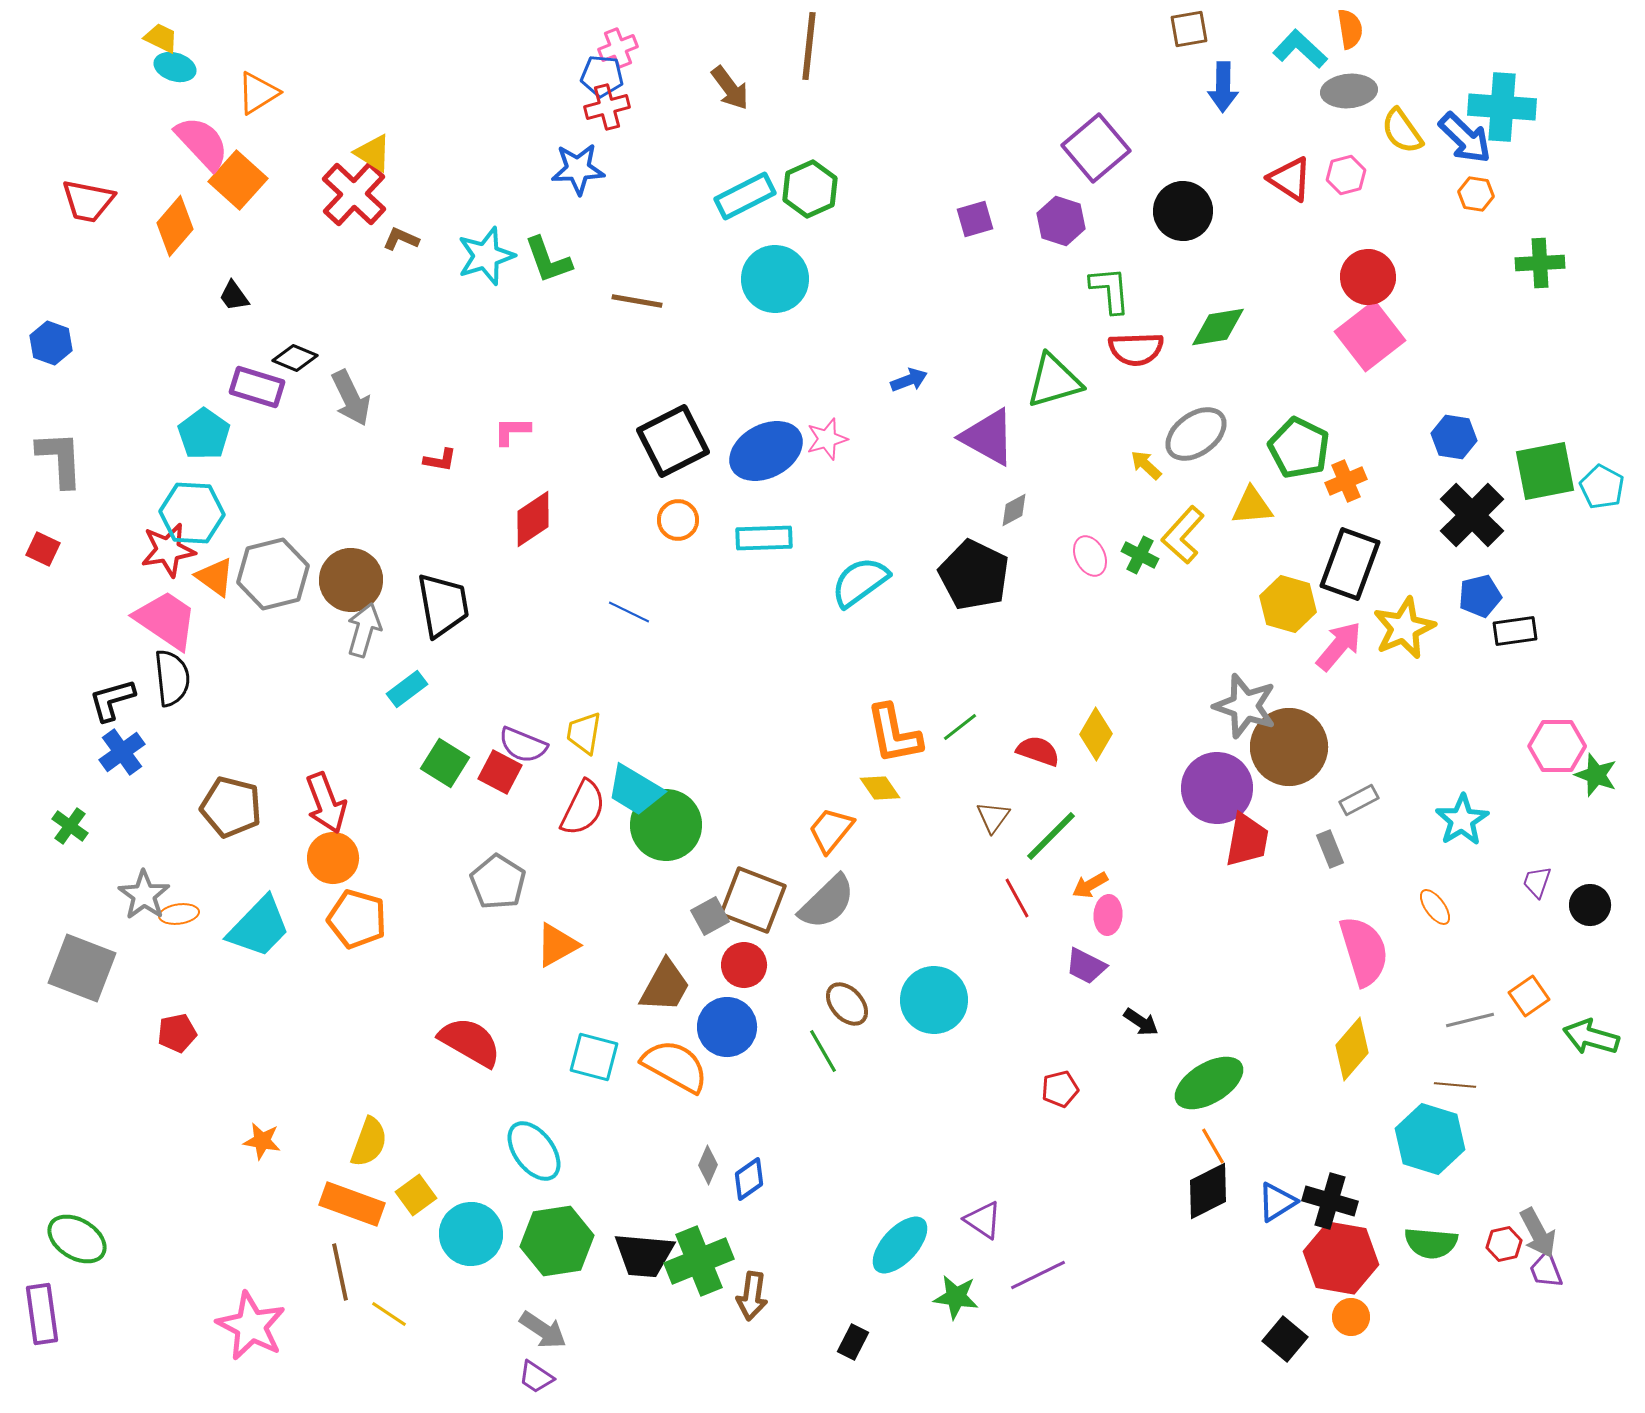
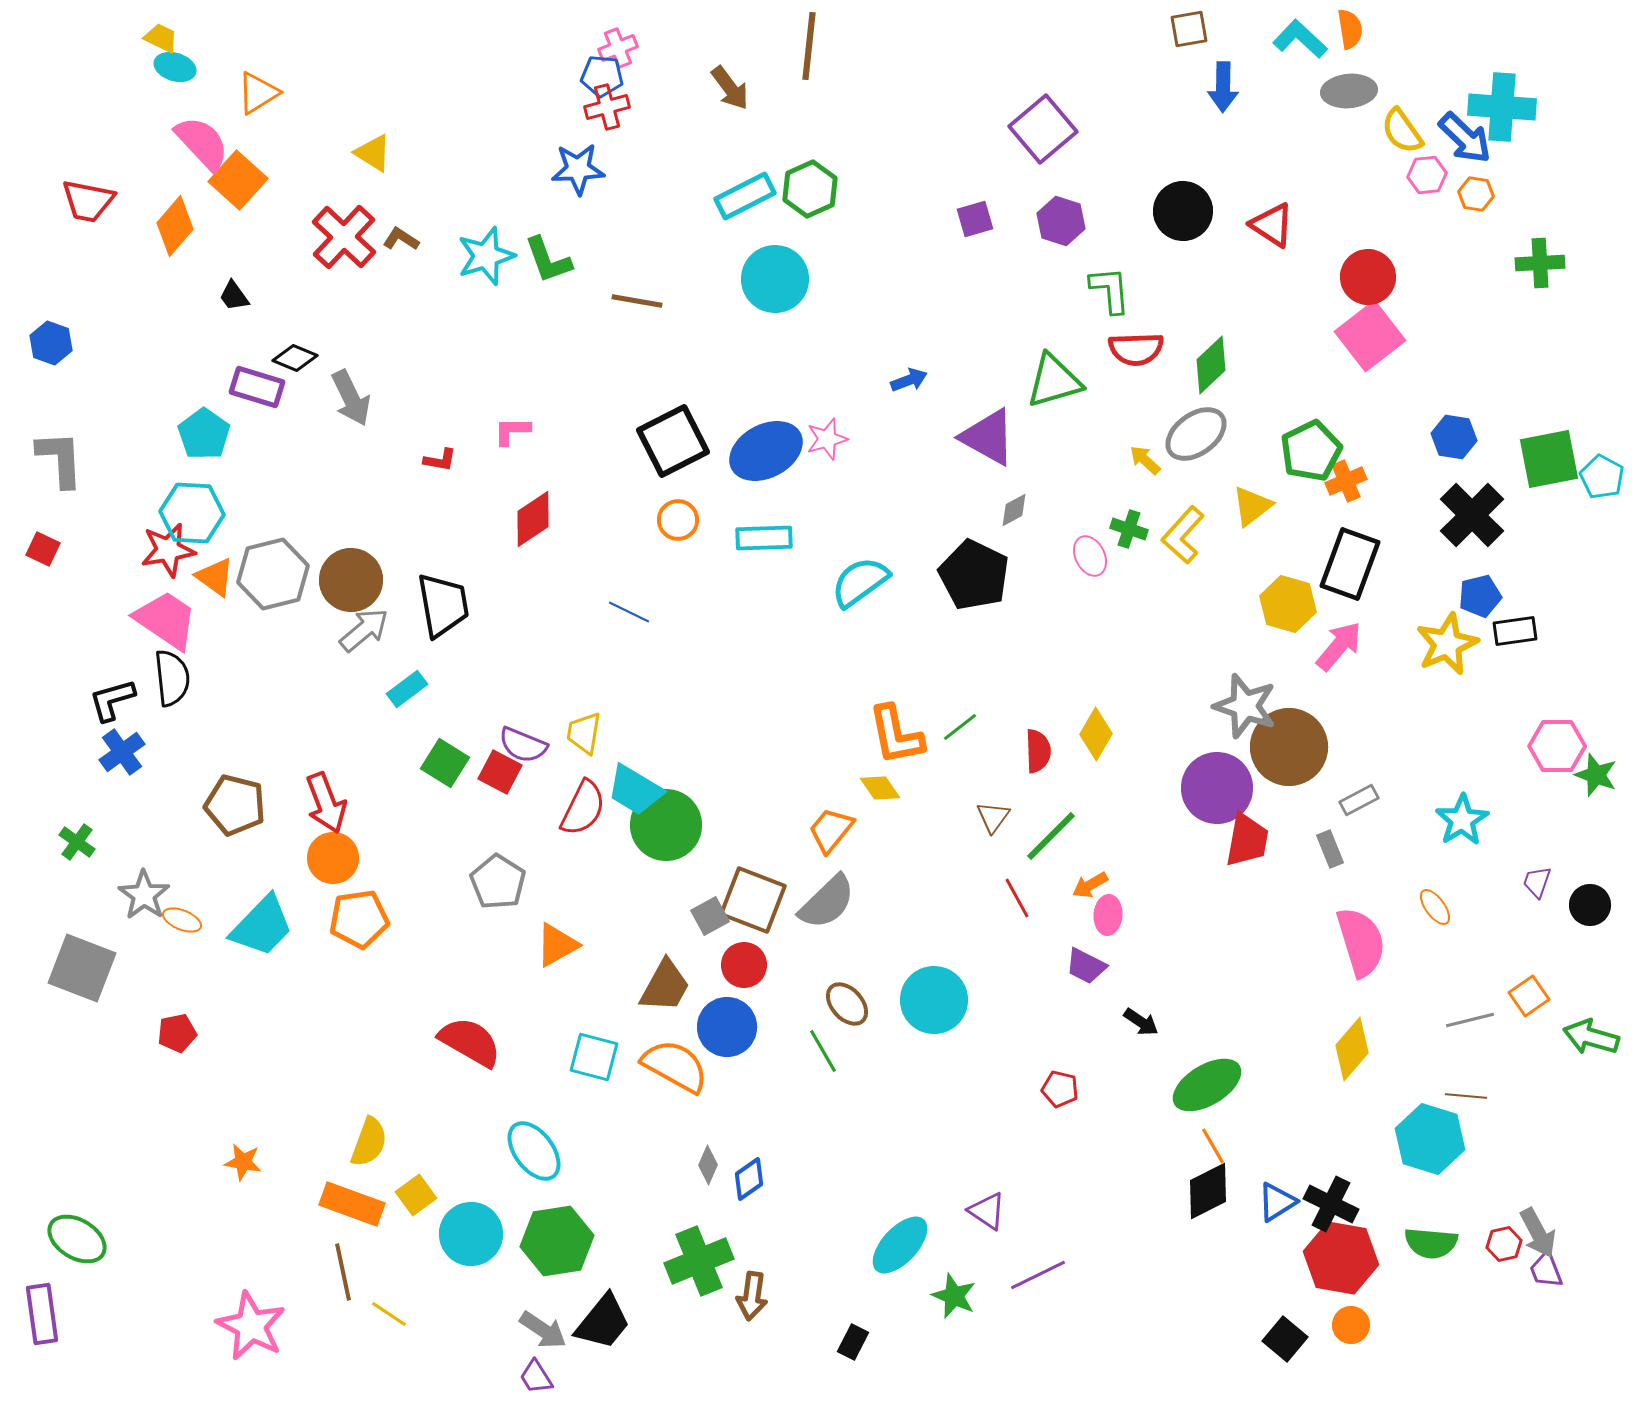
cyan L-shape at (1300, 49): moved 10 px up
purple square at (1096, 148): moved 53 px left, 19 px up
pink hexagon at (1346, 175): moved 81 px right; rotated 9 degrees clockwise
red triangle at (1290, 179): moved 18 px left, 46 px down
red cross at (354, 194): moved 10 px left, 43 px down
brown L-shape at (401, 239): rotated 9 degrees clockwise
green diamond at (1218, 327): moved 7 px left, 38 px down; rotated 34 degrees counterclockwise
green pentagon at (1299, 448): moved 12 px right, 3 px down; rotated 20 degrees clockwise
yellow arrow at (1146, 465): moved 1 px left, 5 px up
green square at (1545, 471): moved 4 px right, 12 px up
cyan pentagon at (1602, 487): moved 10 px up
yellow triangle at (1252, 506): rotated 33 degrees counterclockwise
green cross at (1140, 555): moved 11 px left, 26 px up; rotated 9 degrees counterclockwise
yellow star at (1404, 628): moved 43 px right, 16 px down
gray arrow at (364, 630): rotated 34 degrees clockwise
orange L-shape at (894, 734): moved 2 px right, 1 px down
red semicircle at (1038, 751): rotated 69 degrees clockwise
brown pentagon at (231, 807): moved 4 px right, 2 px up
green cross at (70, 826): moved 7 px right, 16 px down
orange ellipse at (179, 914): moved 3 px right, 6 px down; rotated 30 degrees clockwise
orange pentagon at (357, 919): moved 2 px right; rotated 24 degrees counterclockwise
cyan trapezoid at (259, 927): moved 3 px right, 1 px up
pink semicircle at (1364, 951): moved 3 px left, 9 px up
green ellipse at (1209, 1083): moved 2 px left, 2 px down
brown line at (1455, 1085): moved 11 px right, 11 px down
red pentagon at (1060, 1089): rotated 27 degrees clockwise
orange star at (262, 1141): moved 19 px left, 21 px down
black cross at (1330, 1201): moved 1 px right, 3 px down; rotated 10 degrees clockwise
purple triangle at (983, 1220): moved 4 px right, 9 px up
black trapezoid at (644, 1255): moved 41 px left, 67 px down; rotated 56 degrees counterclockwise
brown line at (340, 1272): moved 3 px right
green star at (956, 1297): moved 2 px left, 1 px up; rotated 15 degrees clockwise
orange circle at (1351, 1317): moved 8 px down
purple trapezoid at (536, 1377): rotated 24 degrees clockwise
